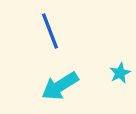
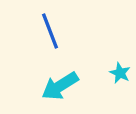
cyan star: rotated 20 degrees counterclockwise
